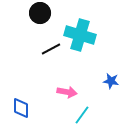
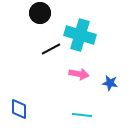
blue star: moved 1 px left, 2 px down
pink arrow: moved 12 px right, 18 px up
blue diamond: moved 2 px left, 1 px down
cyan line: rotated 60 degrees clockwise
